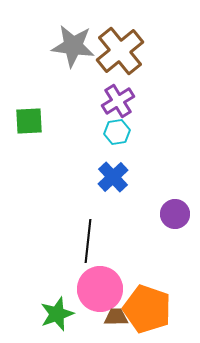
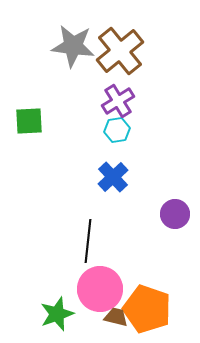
cyan hexagon: moved 2 px up
brown trapezoid: rotated 15 degrees clockwise
